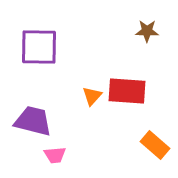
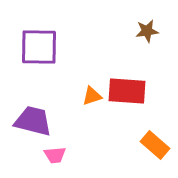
brown star: rotated 10 degrees counterclockwise
orange triangle: rotated 30 degrees clockwise
